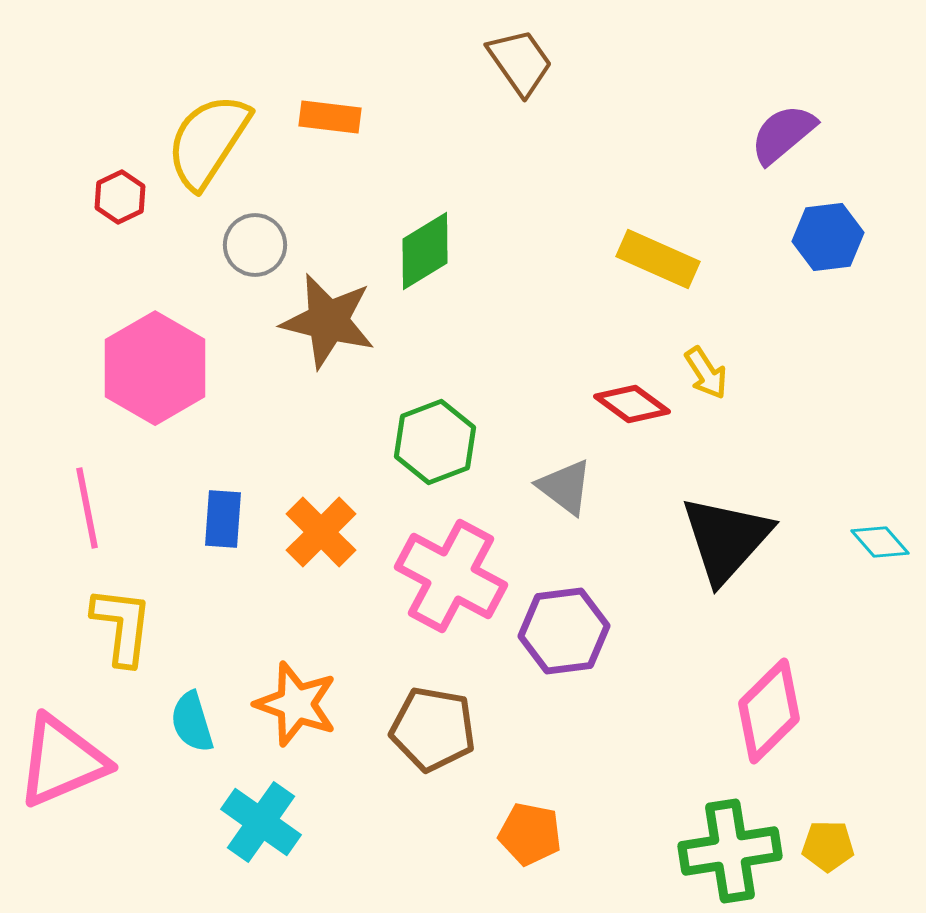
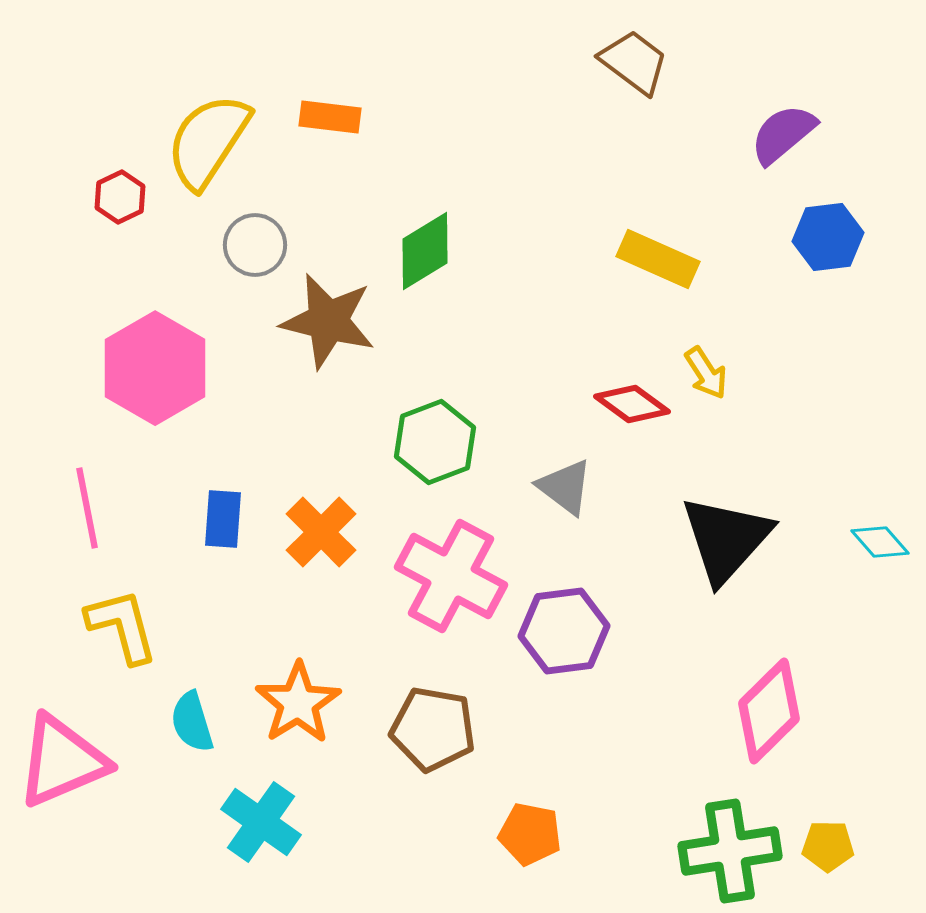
brown trapezoid: moved 114 px right; rotated 18 degrees counterclockwise
yellow L-shape: rotated 22 degrees counterclockwise
orange star: moved 2 px right, 1 px up; rotated 20 degrees clockwise
